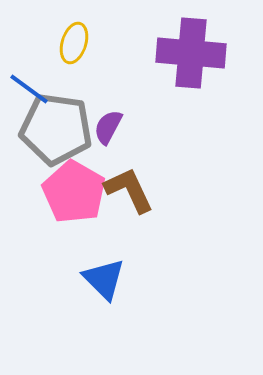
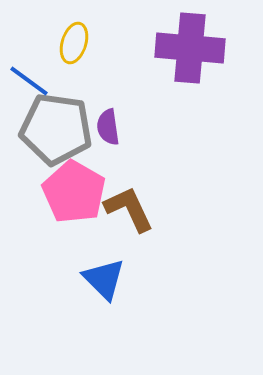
purple cross: moved 1 px left, 5 px up
blue line: moved 8 px up
purple semicircle: rotated 36 degrees counterclockwise
brown L-shape: moved 19 px down
